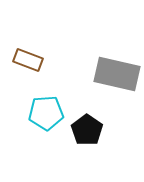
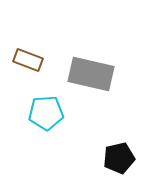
gray rectangle: moved 26 px left
black pentagon: moved 32 px right, 28 px down; rotated 24 degrees clockwise
